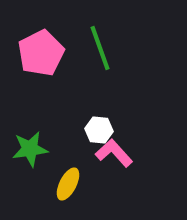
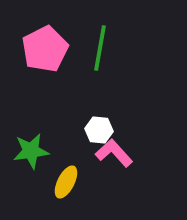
green line: rotated 30 degrees clockwise
pink pentagon: moved 4 px right, 4 px up
green star: moved 1 px right, 2 px down
yellow ellipse: moved 2 px left, 2 px up
